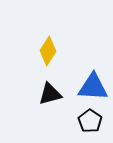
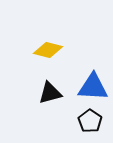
yellow diamond: moved 1 px up; rotated 72 degrees clockwise
black triangle: moved 1 px up
